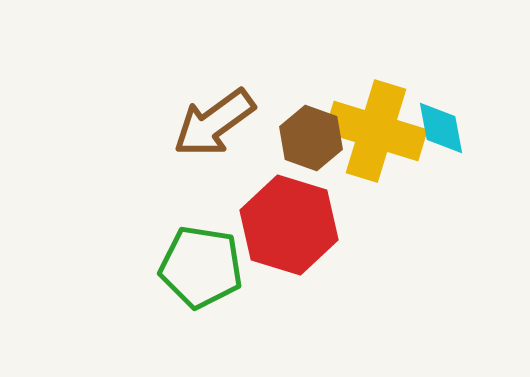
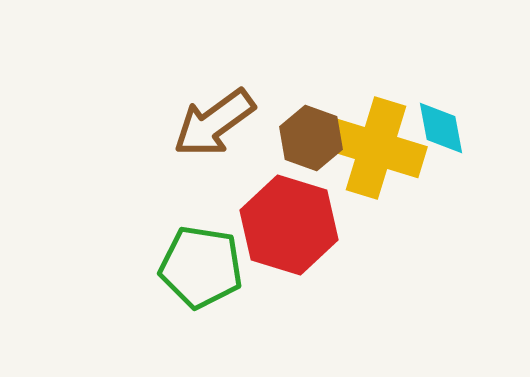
yellow cross: moved 17 px down
